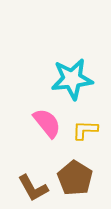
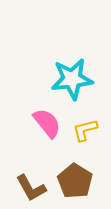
yellow L-shape: rotated 16 degrees counterclockwise
brown pentagon: moved 3 px down
brown L-shape: moved 2 px left
